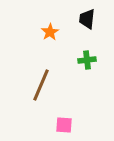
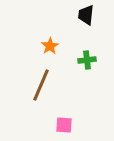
black trapezoid: moved 1 px left, 4 px up
orange star: moved 14 px down
